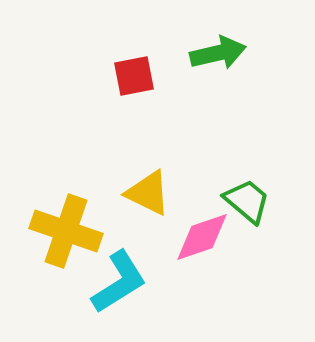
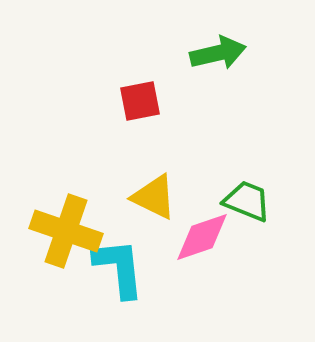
red square: moved 6 px right, 25 px down
yellow triangle: moved 6 px right, 4 px down
green trapezoid: rotated 18 degrees counterclockwise
cyan L-shape: moved 14 px up; rotated 64 degrees counterclockwise
